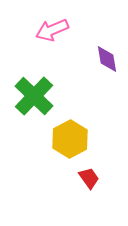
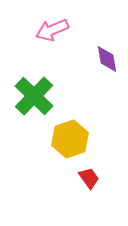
yellow hexagon: rotated 9 degrees clockwise
